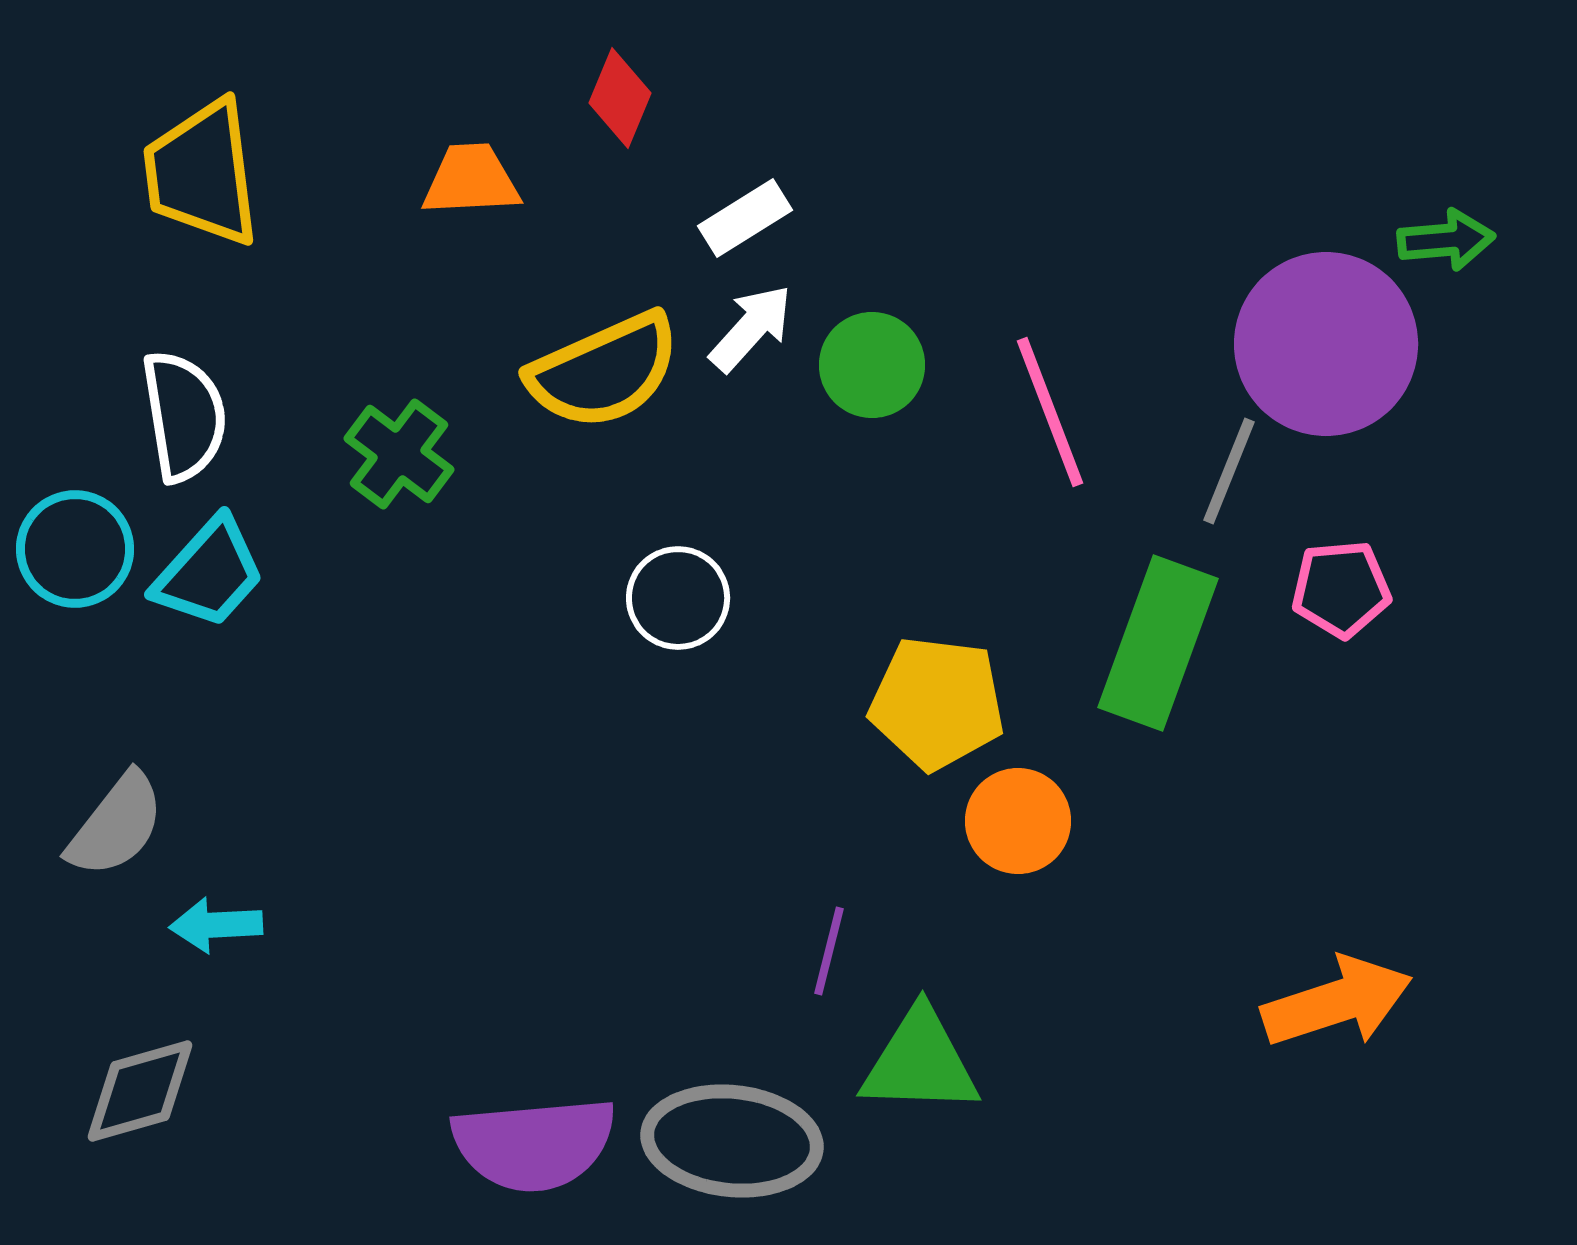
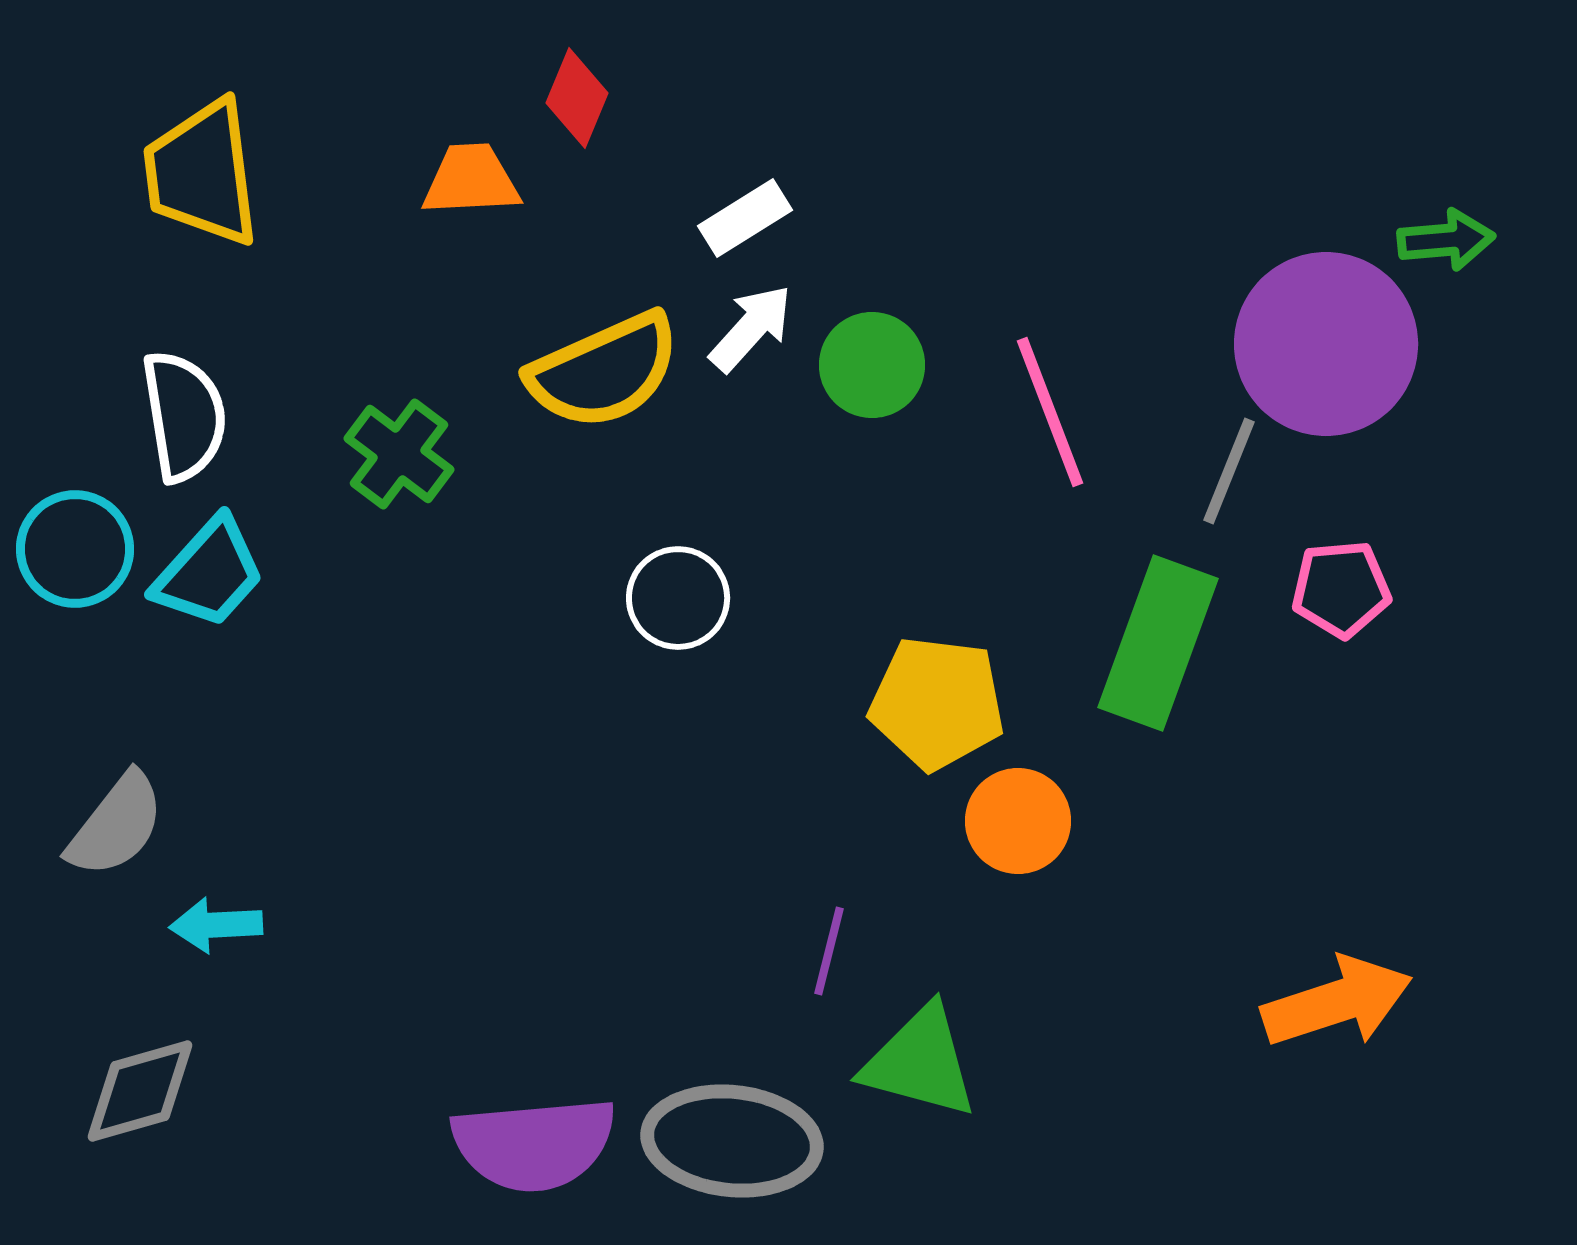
red diamond: moved 43 px left
green triangle: rotated 13 degrees clockwise
